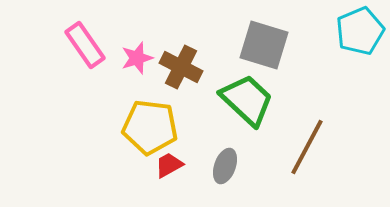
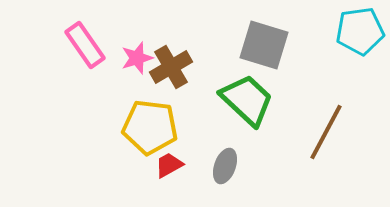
cyan pentagon: rotated 15 degrees clockwise
brown cross: moved 10 px left; rotated 33 degrees clockwise
brown line: moved 19 px right, 15 px up
